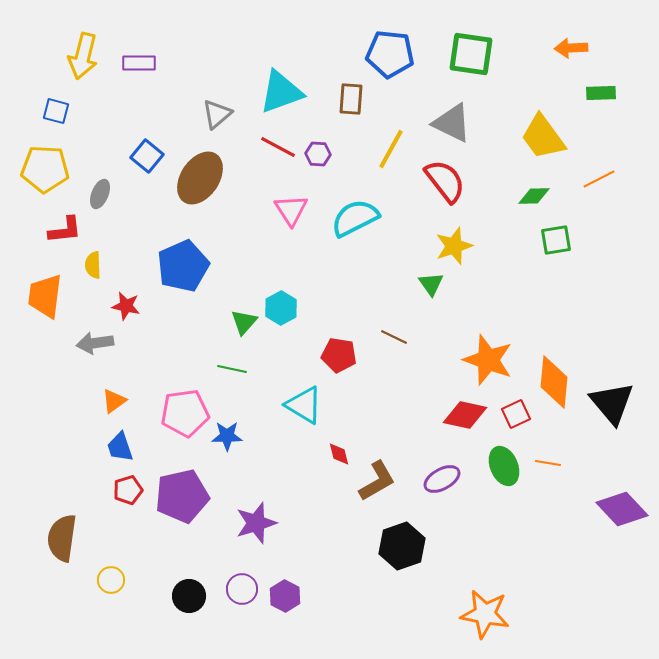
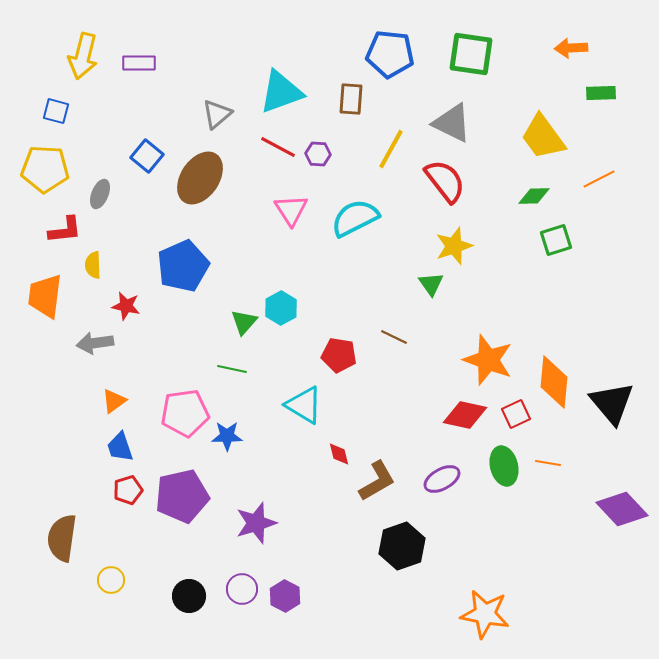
green square at (556, 240): rotated 8 degrees counterclockwise
green ellipse at (504, 466): rotated 9 degrees clockwise
